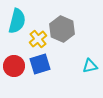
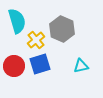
cyan semicircle: rotated 30 degrees counterclockwise
yellow cross: moved 2 px left, 1 px down
cyan triangle: moved 9 px left
